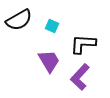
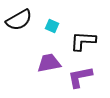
black L-shape: moved 3 px up
purple trapezoid: moved 2 px down; rotated 70 degrees counterclockwise
purple L-shape: rotated 36 degrees clockwise
